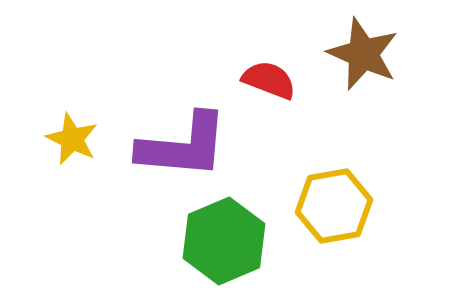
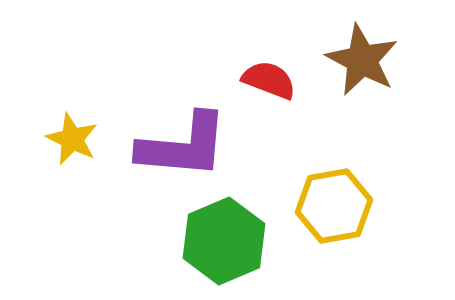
brown star: moved 1 px left, 6 px down; rotated 4 degrees clockwise
